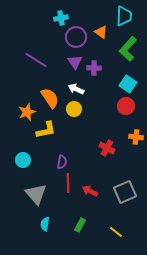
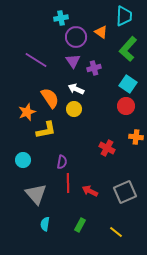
purple triangle: moved 2 px left, 1 px up
purple cross: rotated 16 degrees counterclockwise
